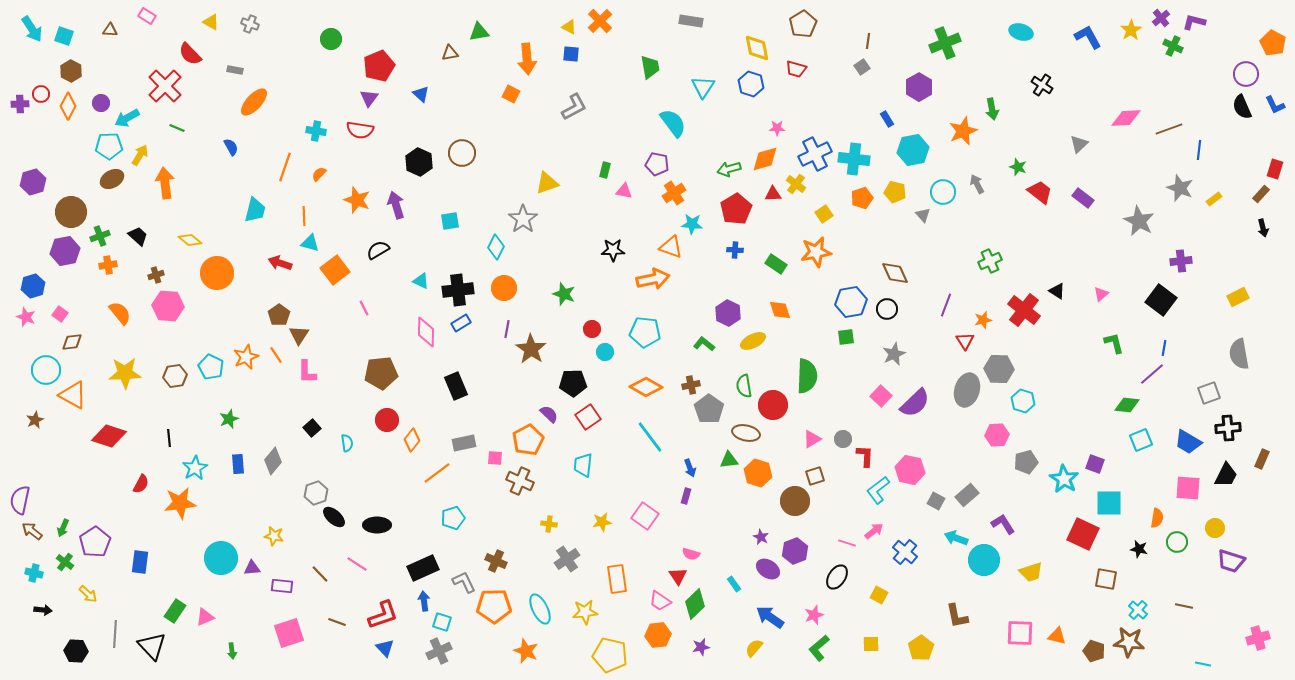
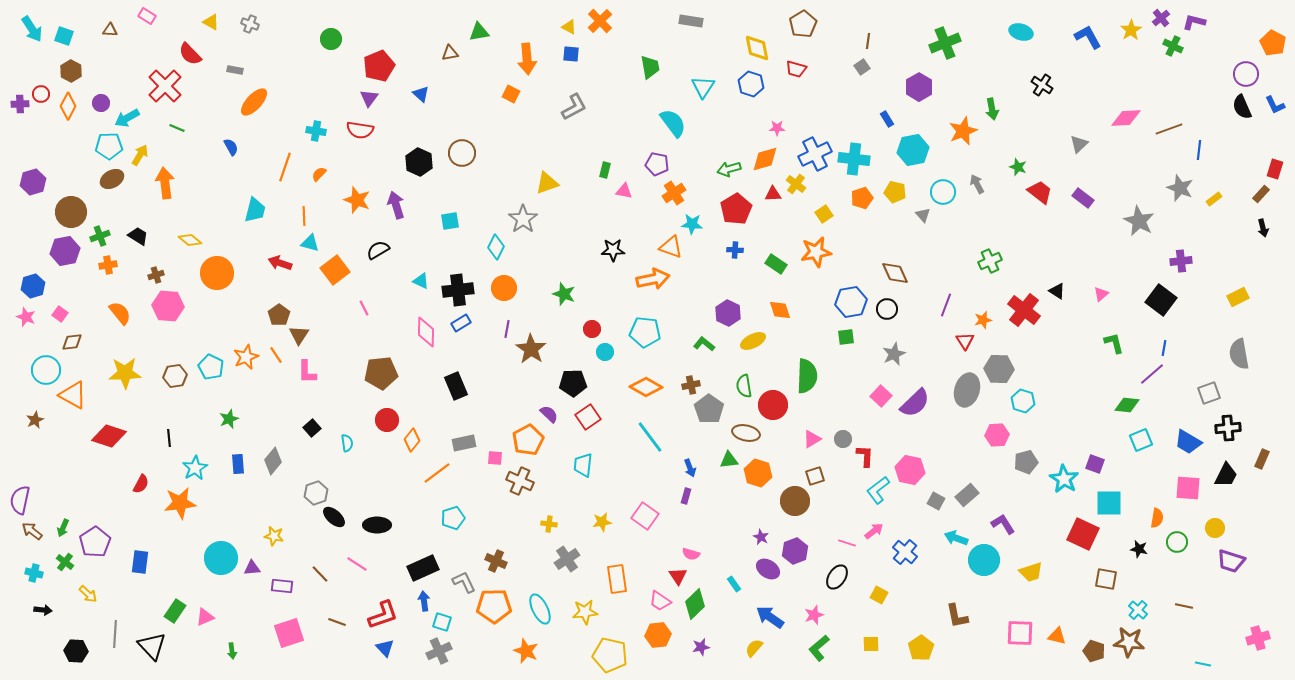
black trapezoid at (138, 236): rotated 10 degrees counterclockwise
